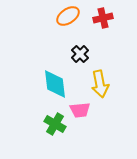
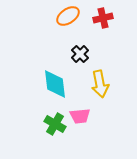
pink trapezoid: moved 6 px down
